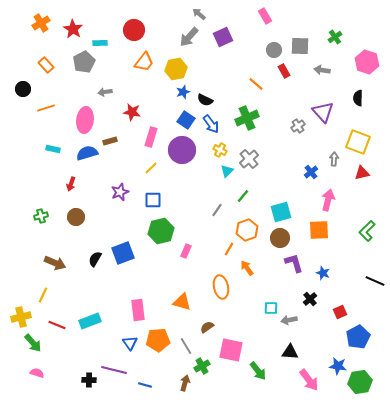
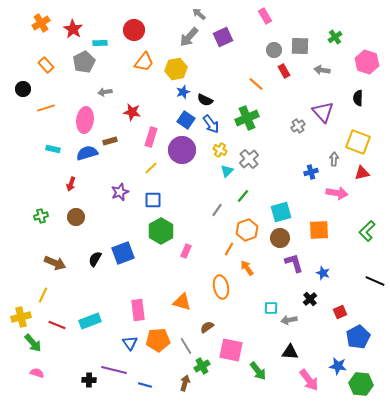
blue cross at (311, 172): rotated 24 degrees clockwise
pink arrow at (328, 200): moved 9 px right, 7 px up; rotated 85 degrees clockwise
green hexagon at (161, 231): rotated 15 degrees counterclockwise
green hexagon at (360, 382): moved 1 px right, 2 px down; rotated 15 degrees clockwise
